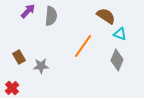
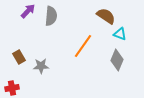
red cross: rotated 32 degrees clockwise
